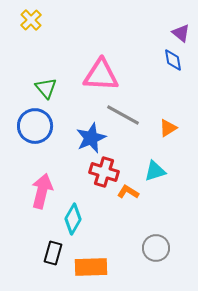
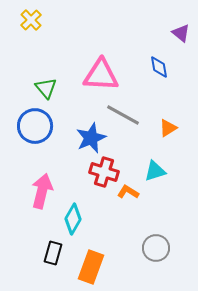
blue diamond: moved 14 px left, 7 px down
orange rectangle: rotated 68 degrees counterclockwise
